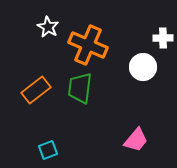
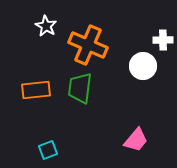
white star: moved 2 px left, 1 px up
white cross: moved 2 px down
white circle: moved 1 px up
orange rectangle: rotated 32 degrees clockwise
